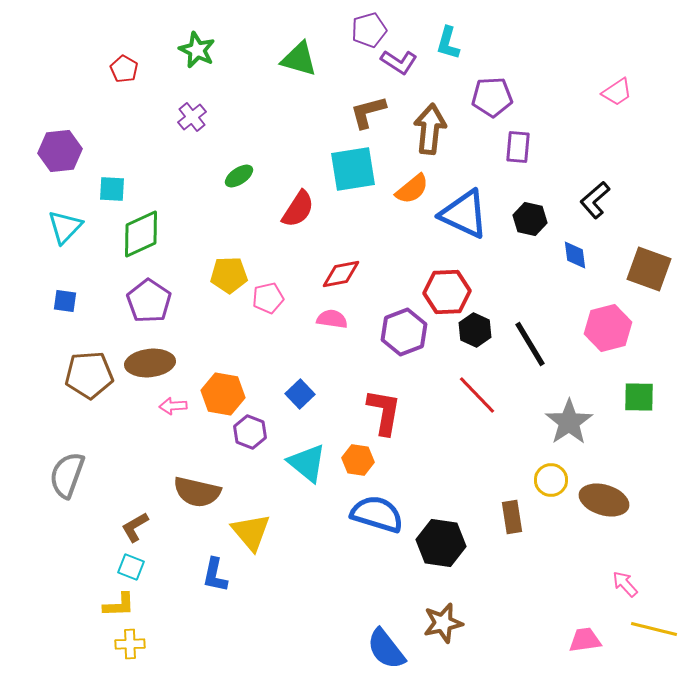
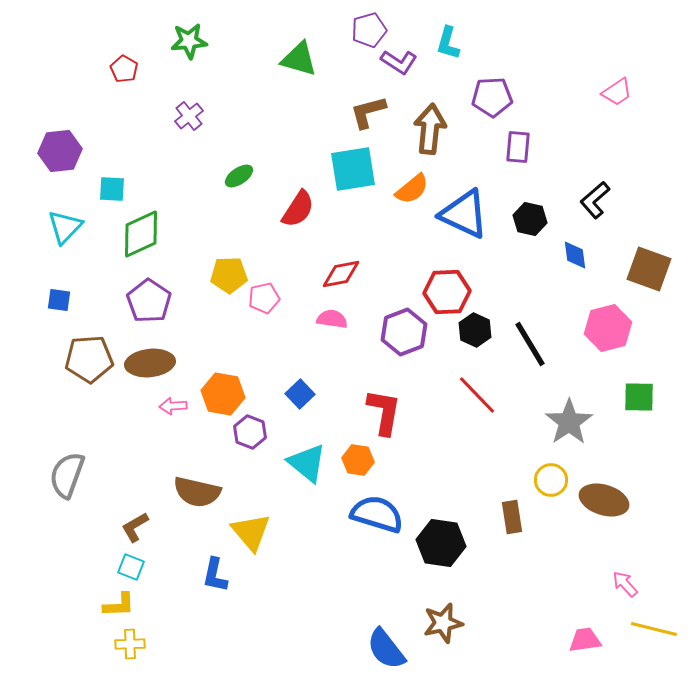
green star at (197, 50): moved 8 px left, 9 px up; rotated 30 degrees counterclockwise
purple cross at (192, 117): moved 3 px left, 1 px up
pink pentagon at (268, 298): moved 4 px left
blue square at (65, 301): moved 6 px left, 1 px up
brown pentagon at (89, 375): moved 16 px up
